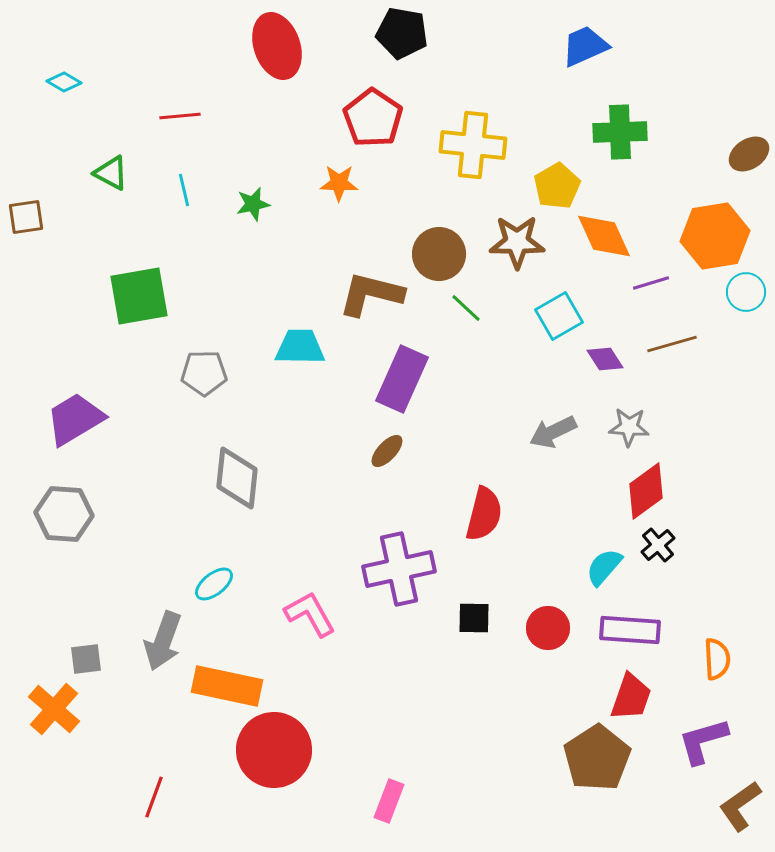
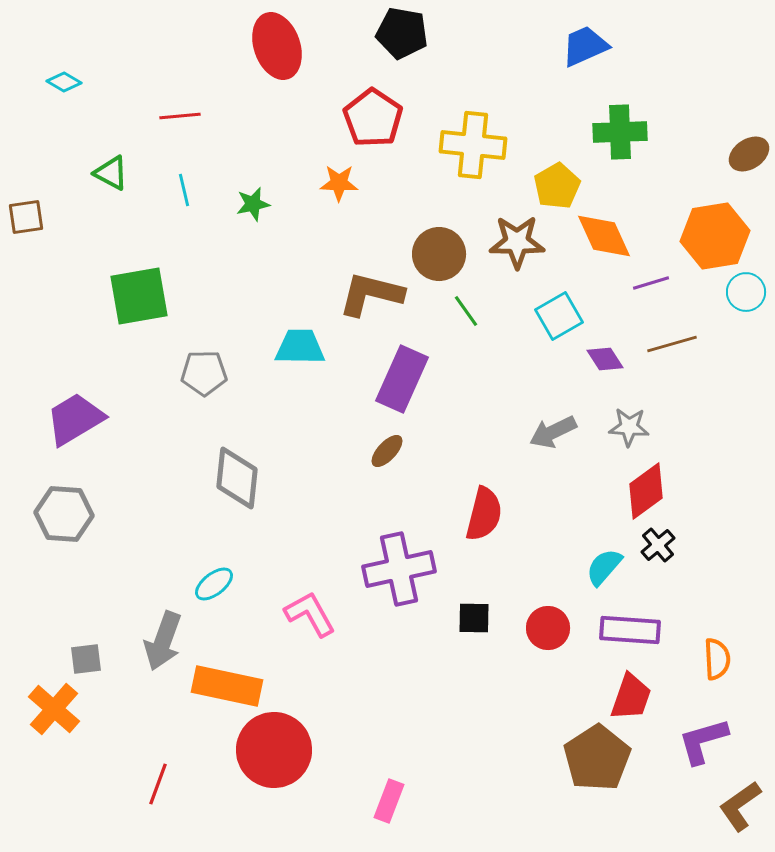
green line at (466, 308): moved 3 px down; rotated 12 degrees clockwise
red line at (154, 797): moved 4 px right, 13 px up
